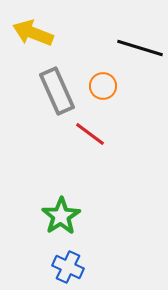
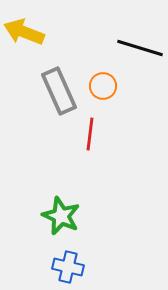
yellow arrow: moved 9 px left, 1 px up
gray rectangle: moved 2 px right
red line: rotated 60 degrees clockwise
green star: rotated 15 degrees counterclockwise
blue cross: rotated 12 degrees counterclockwise
